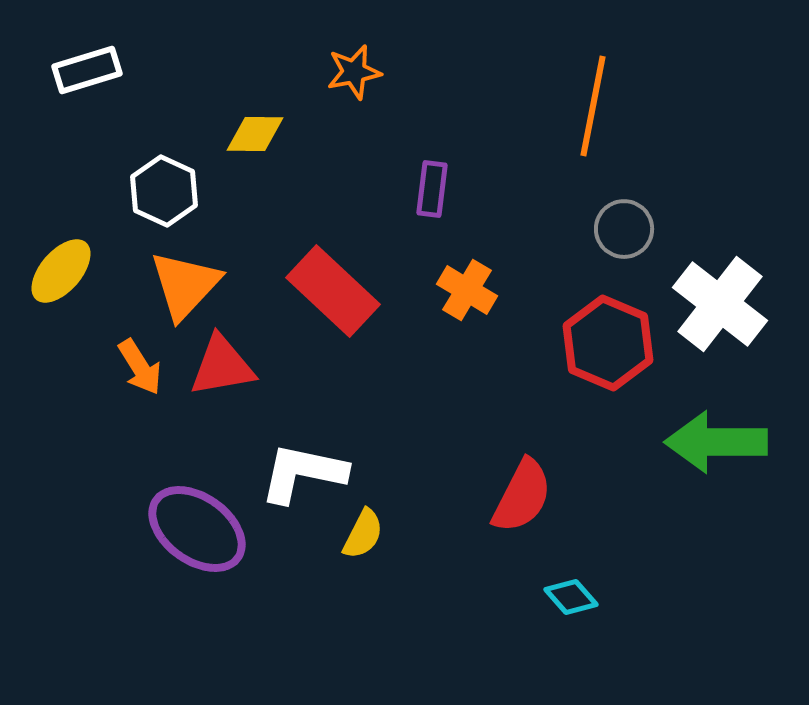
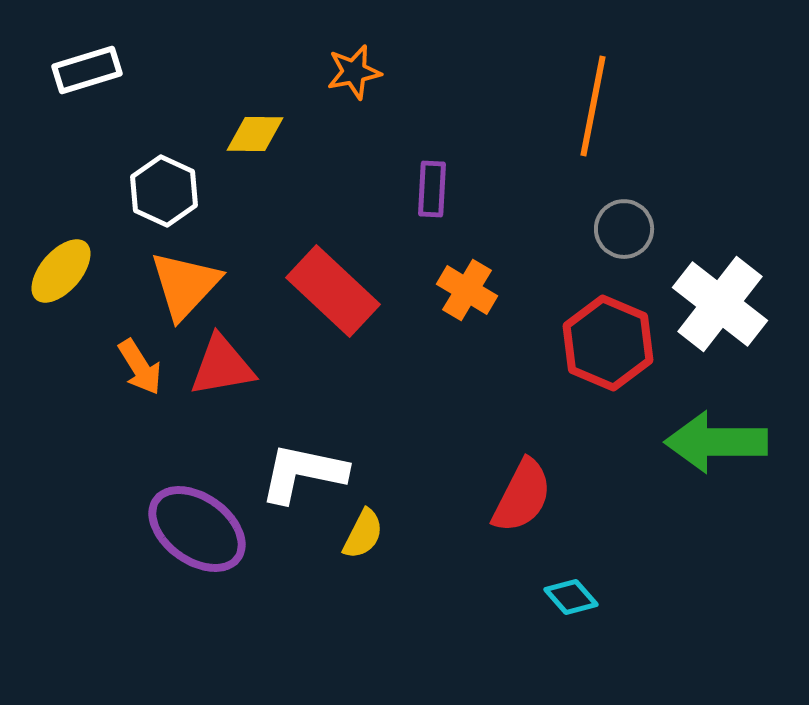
purple rectangle: rotated 4 degrees counterclockwise
